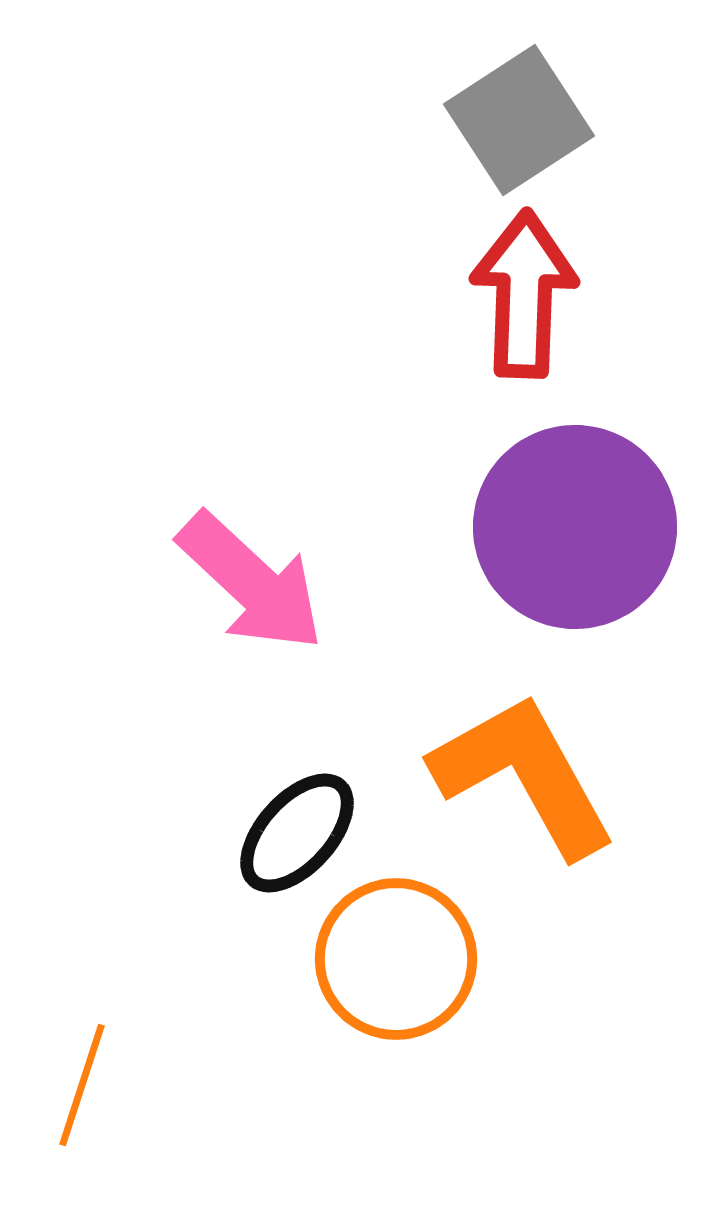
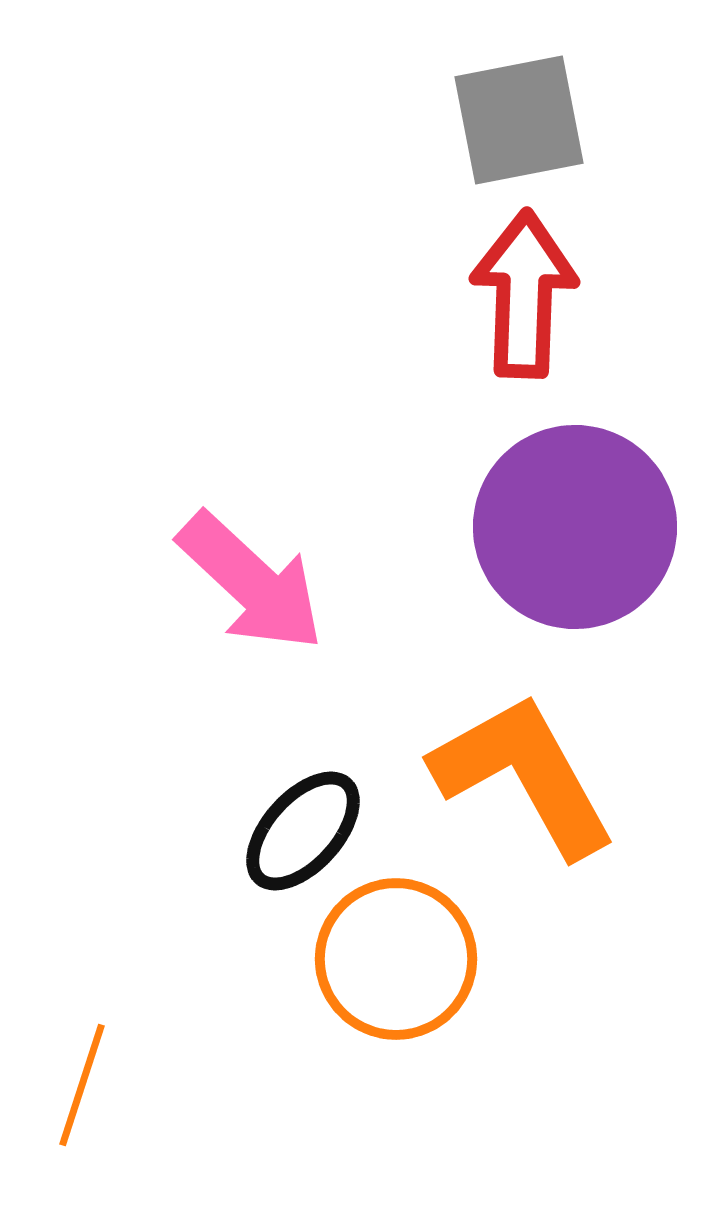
gray square: rotated 22 degrees clockwise
black ellipse: moved 6 px right, 2 px up
